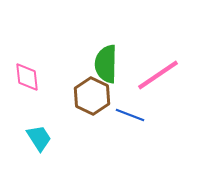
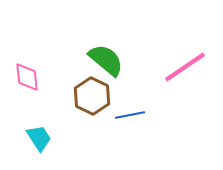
green semicircle: moved 4 px up; rotated 129 degrees clockwise
pink line: moved 27 px right, 8 px up
blue line: rotated 32 degrees counterclockwise
